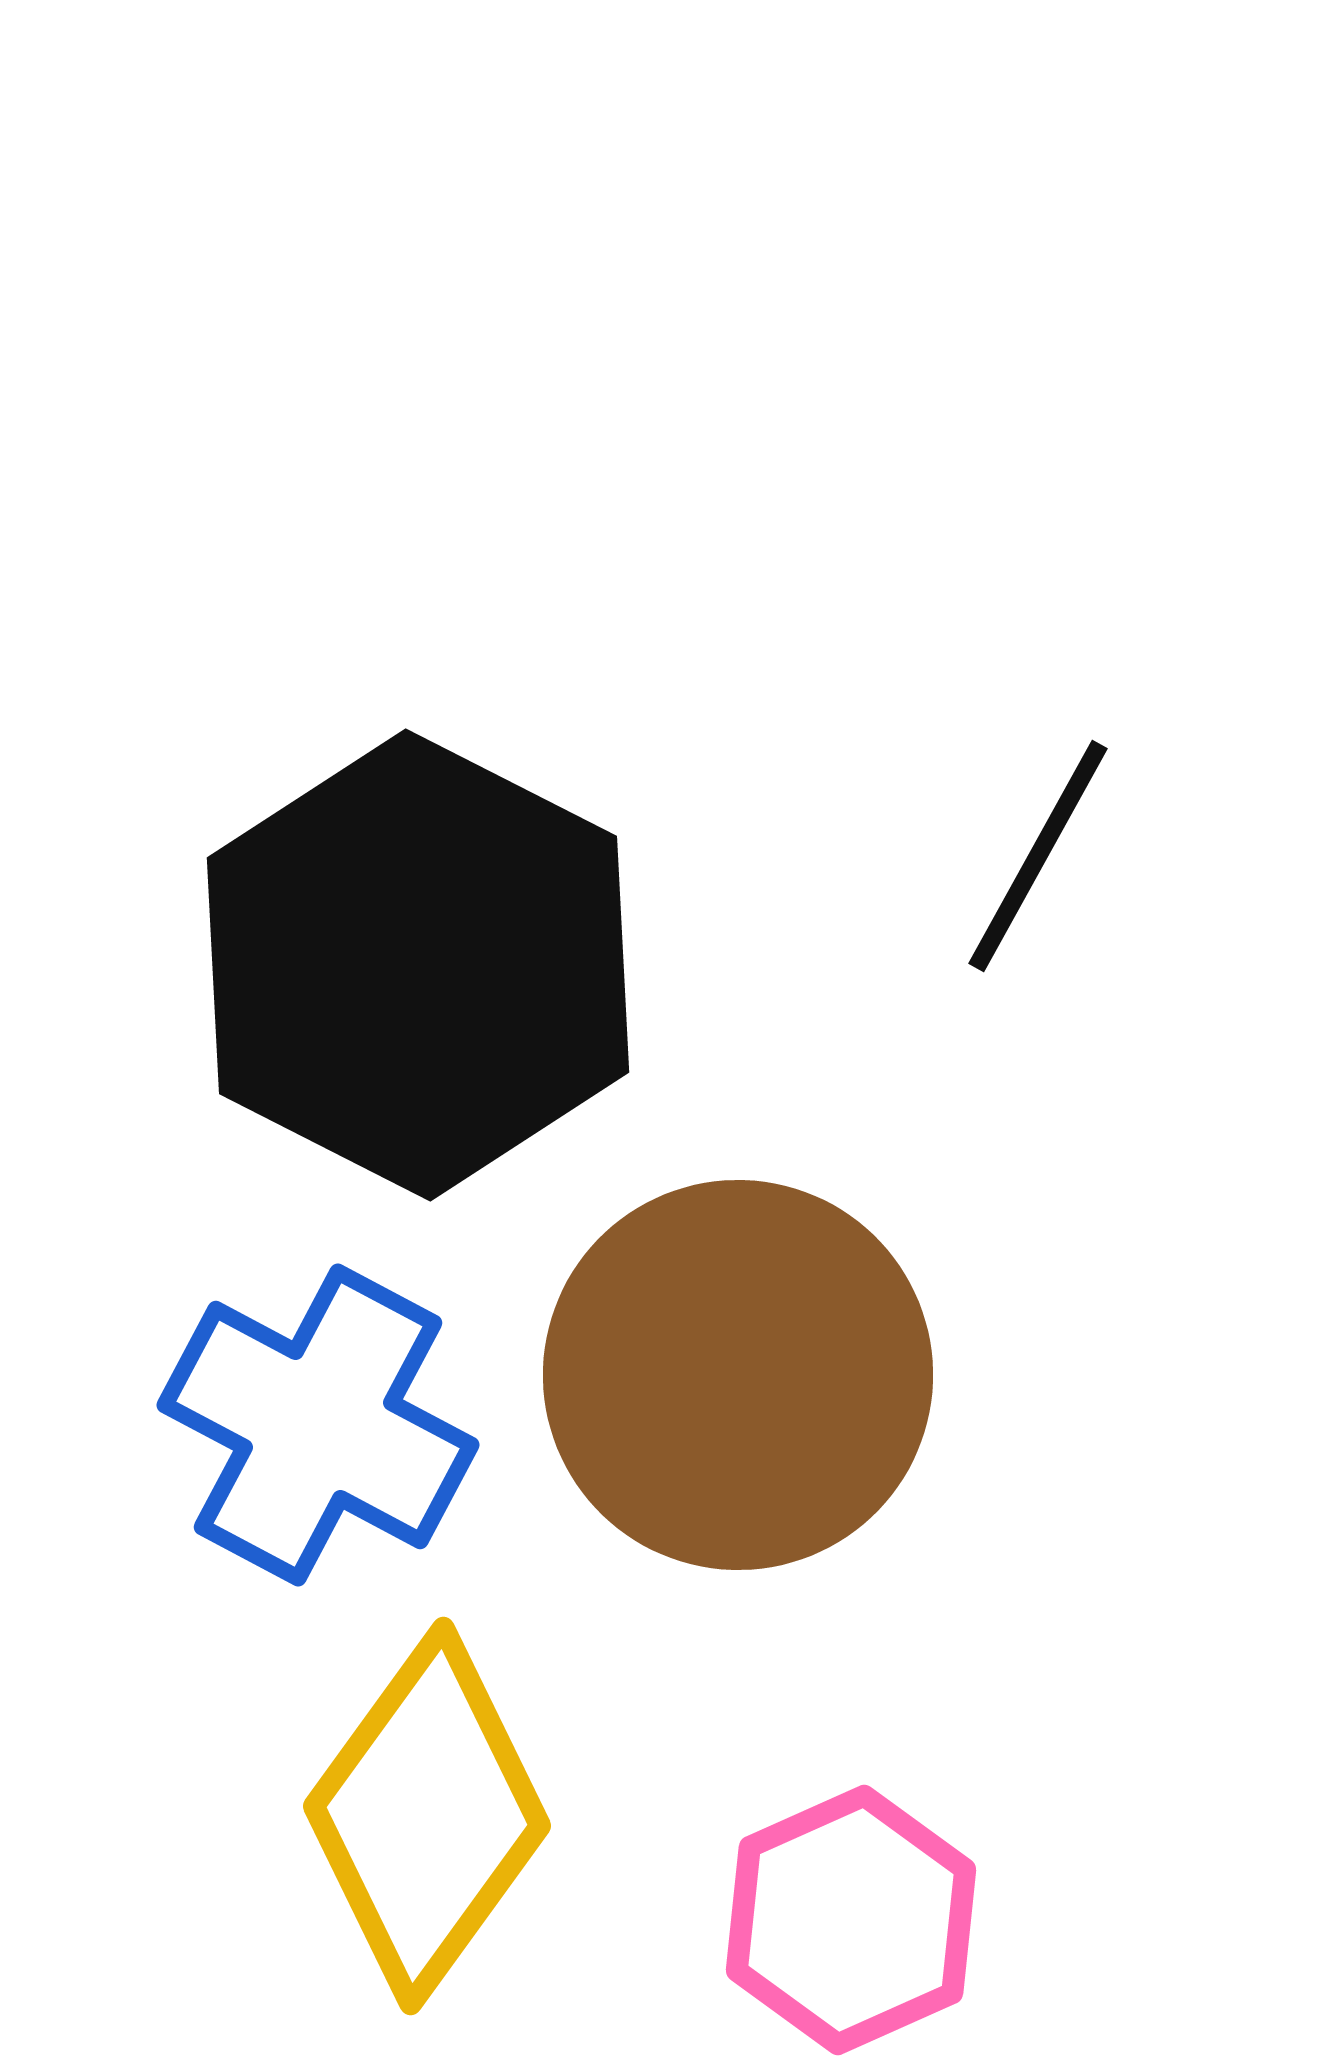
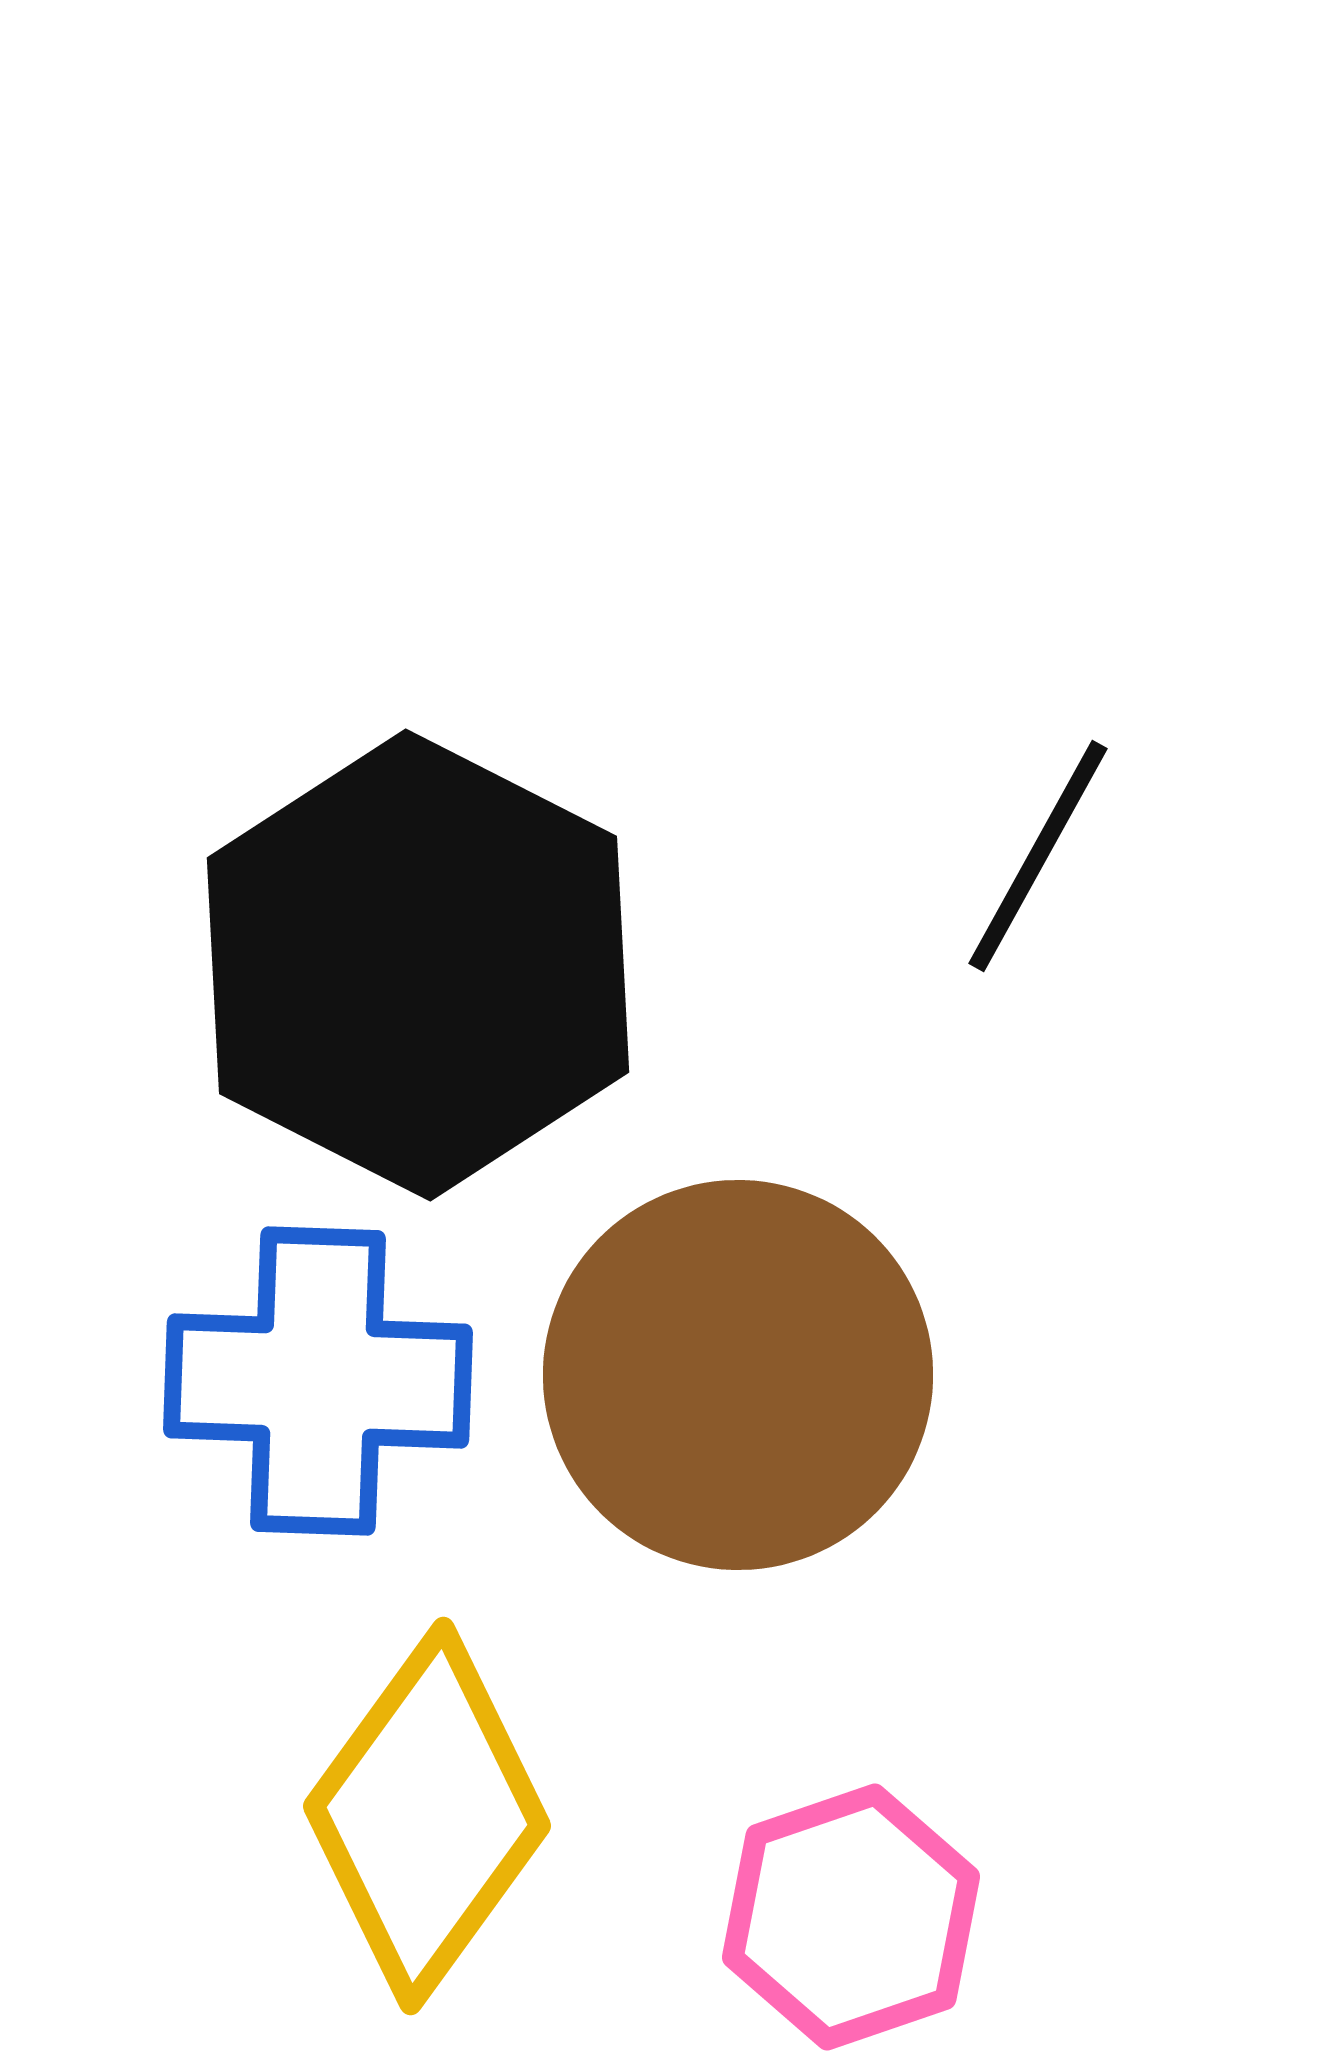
blue cross: moved 44 px up; rotated 26 degrees counterclockwise
pink hexagon: moved 3 px up; rotated 5 degrees clockwise
